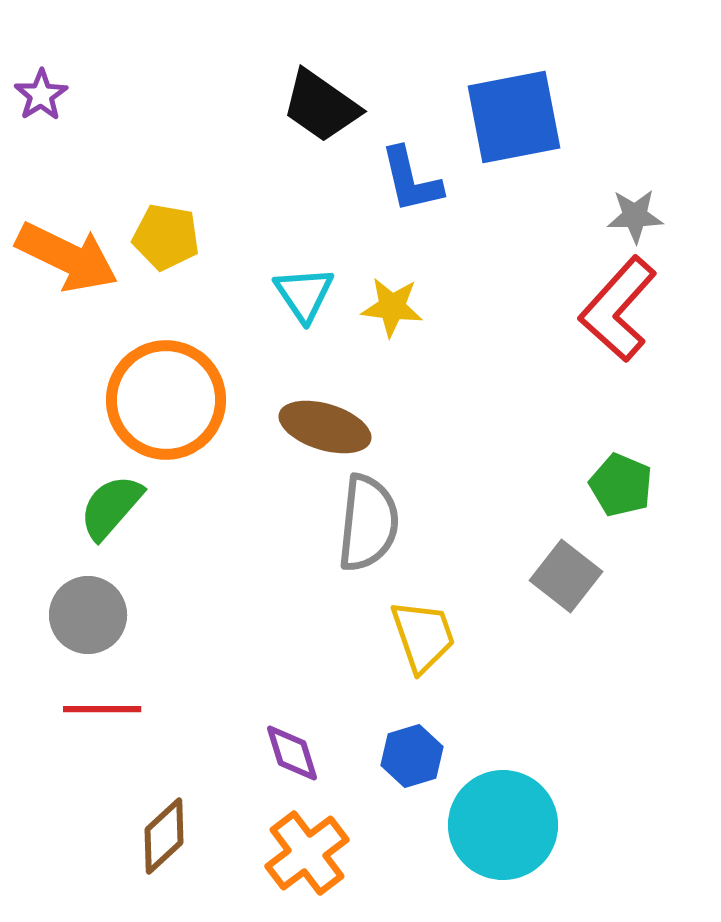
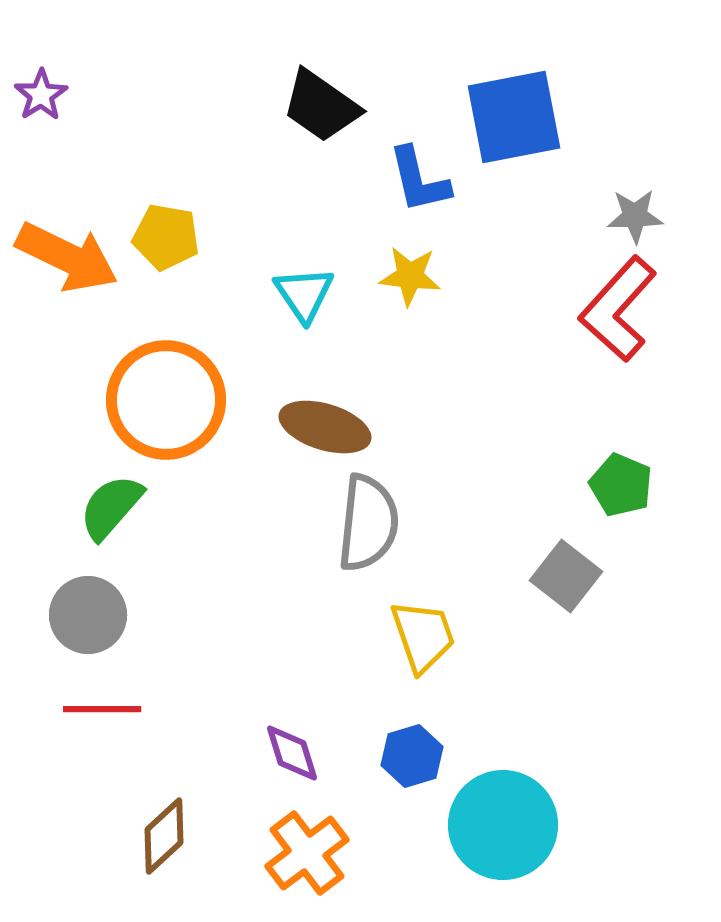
blue L-shape: moved 8 px right
yellow star: moved 18 px right, 31 px up
